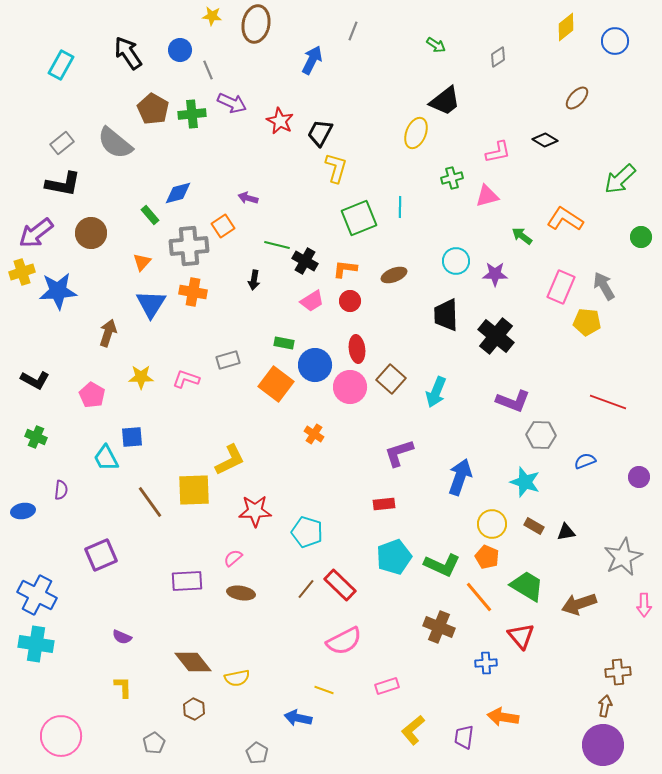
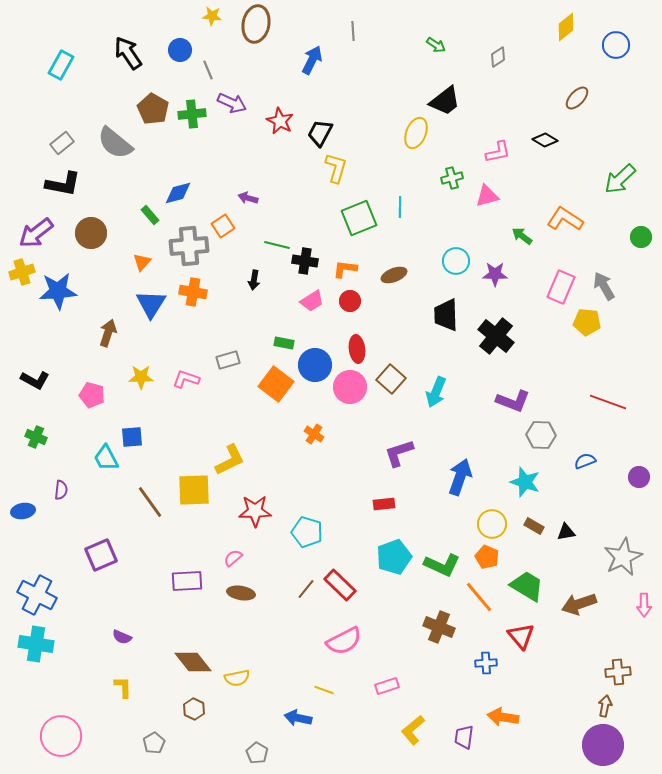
gray line at (353, 31): rotated 24 degrees counterclockwise
blue circle at (615, 41): moved 1 px right, 4 px down
black cross at (305, 261): rotated 20 degrees counterclockwise
pink pentagon at (92, 395): rotated 15 degrees counterclockwise
